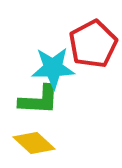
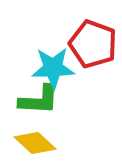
red pentagon: rotated 24 degrees counterclockwise
yellow diamond: moved 1 px right
